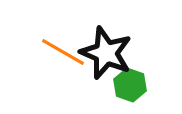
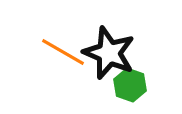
black star: moved 3 px right
